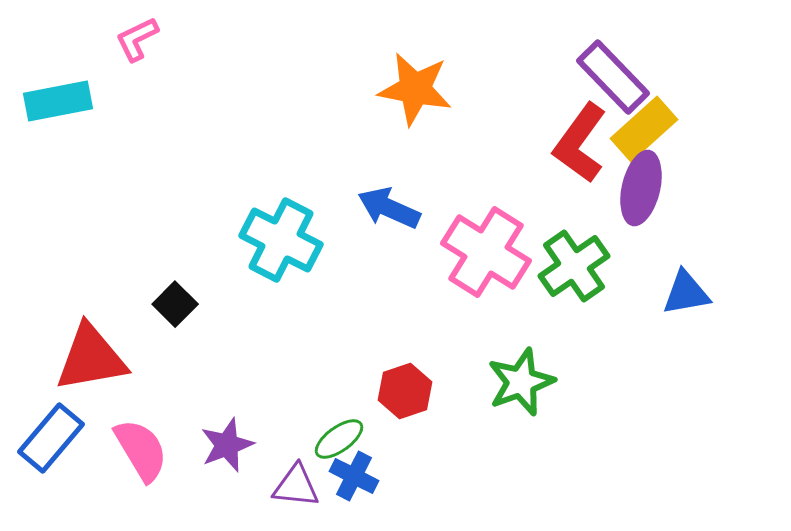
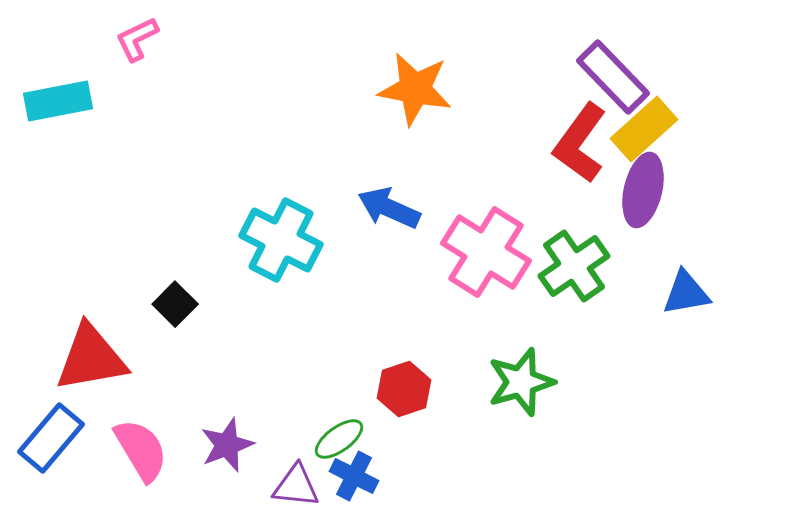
purple ellipse: moved 2 px right, 2 px down
green star: rotated 4 degrees clockwise
red hexagon: moved 1 px left, 2 px up
